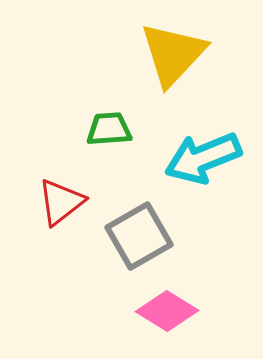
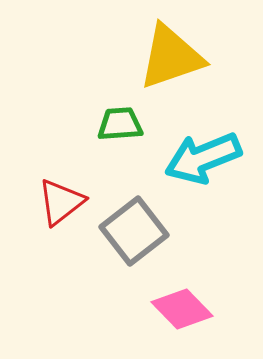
yellow triangle: moved 2 px left, 3 px down; rotated 28 degrees clockwise
green trapezoid: moved 11 px right, 5 px up
gray square: moved 5 px left, 5 px up; rotated 8 degrees counterclockwise
pink diamond: moved 15 px right, 2 px up; rotated 14 degrees clockwise
